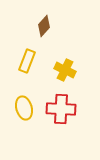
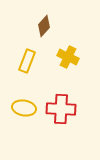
yellow cross: moved 3 px right, 13 px up
yellow ellipse: rotated 65 degrees counterclockwise
